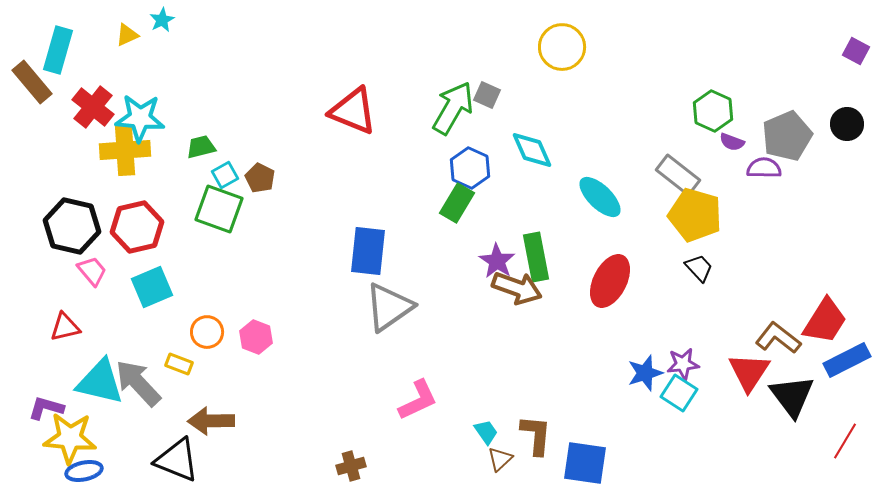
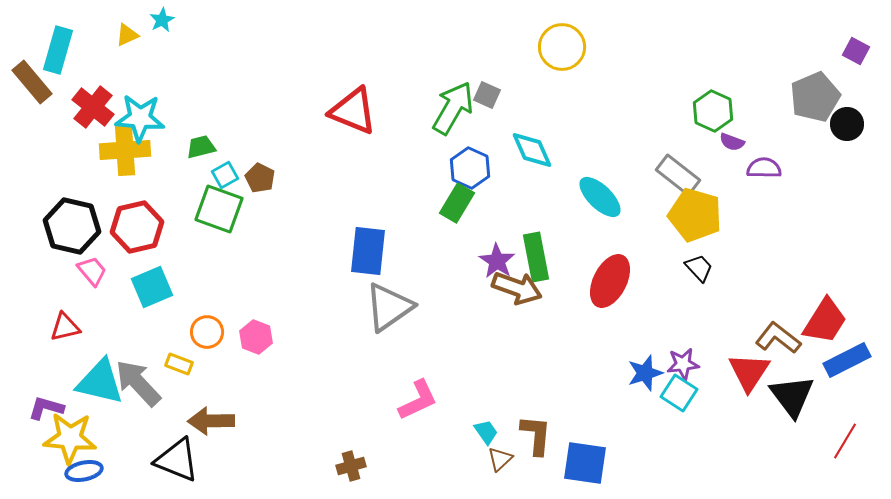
gray pentagon at (787, 136): moved 28 px right, 39 px up
